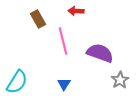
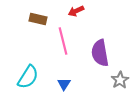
red arrow: rotated 28 degrees counterclockwise
brown rectangle: rotated 48 degrees counterclockwise
purple semicircle: rotated 120 degrees counterclockwise
cyan semicircle: moved 11 px right, 5 px up
